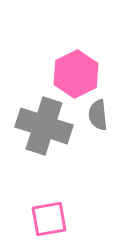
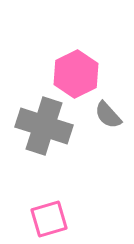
gray semicircle: moved 10 px right; rotated 36 degrees counterclockwise
pink square: rotated 6 degrees counterclockwise
